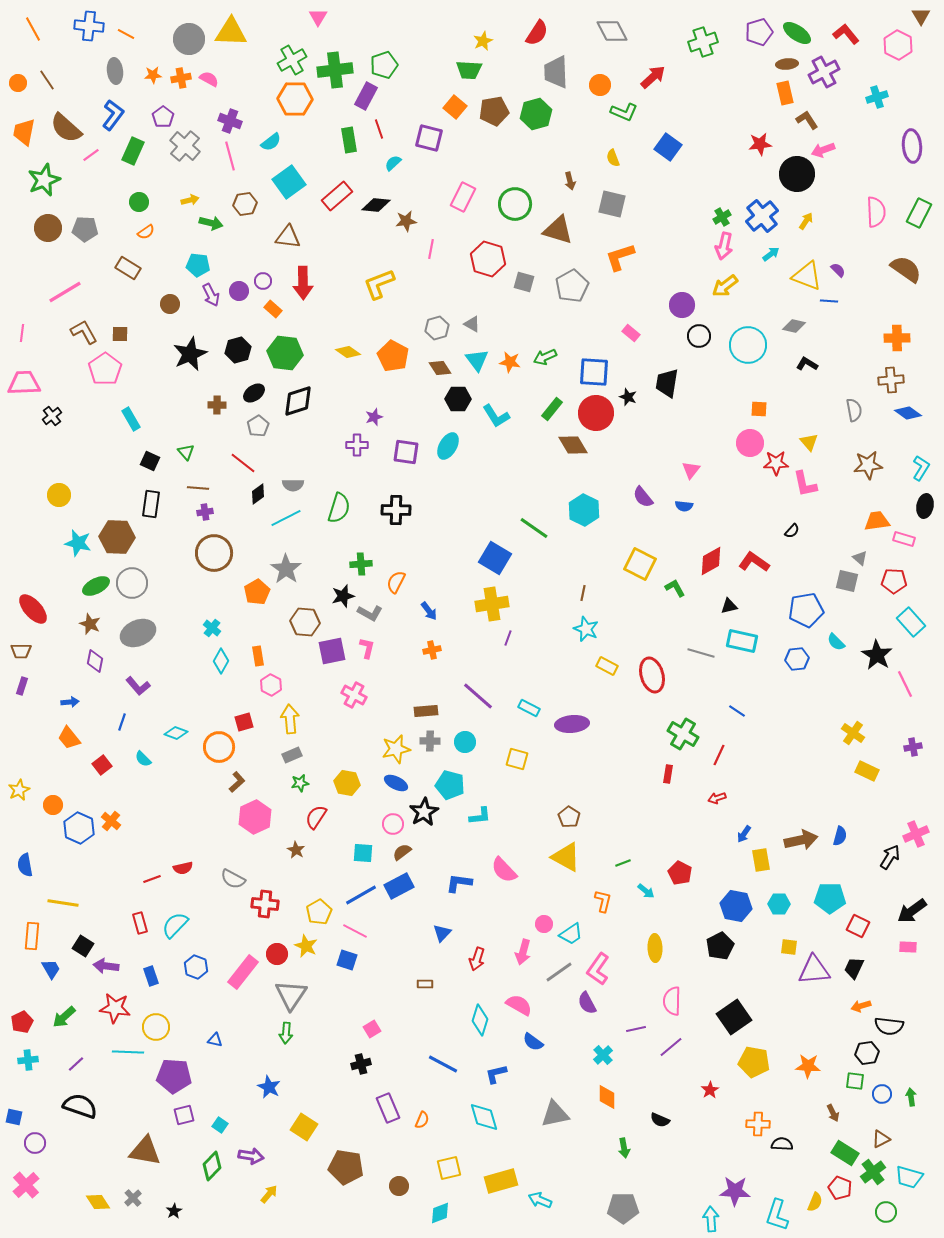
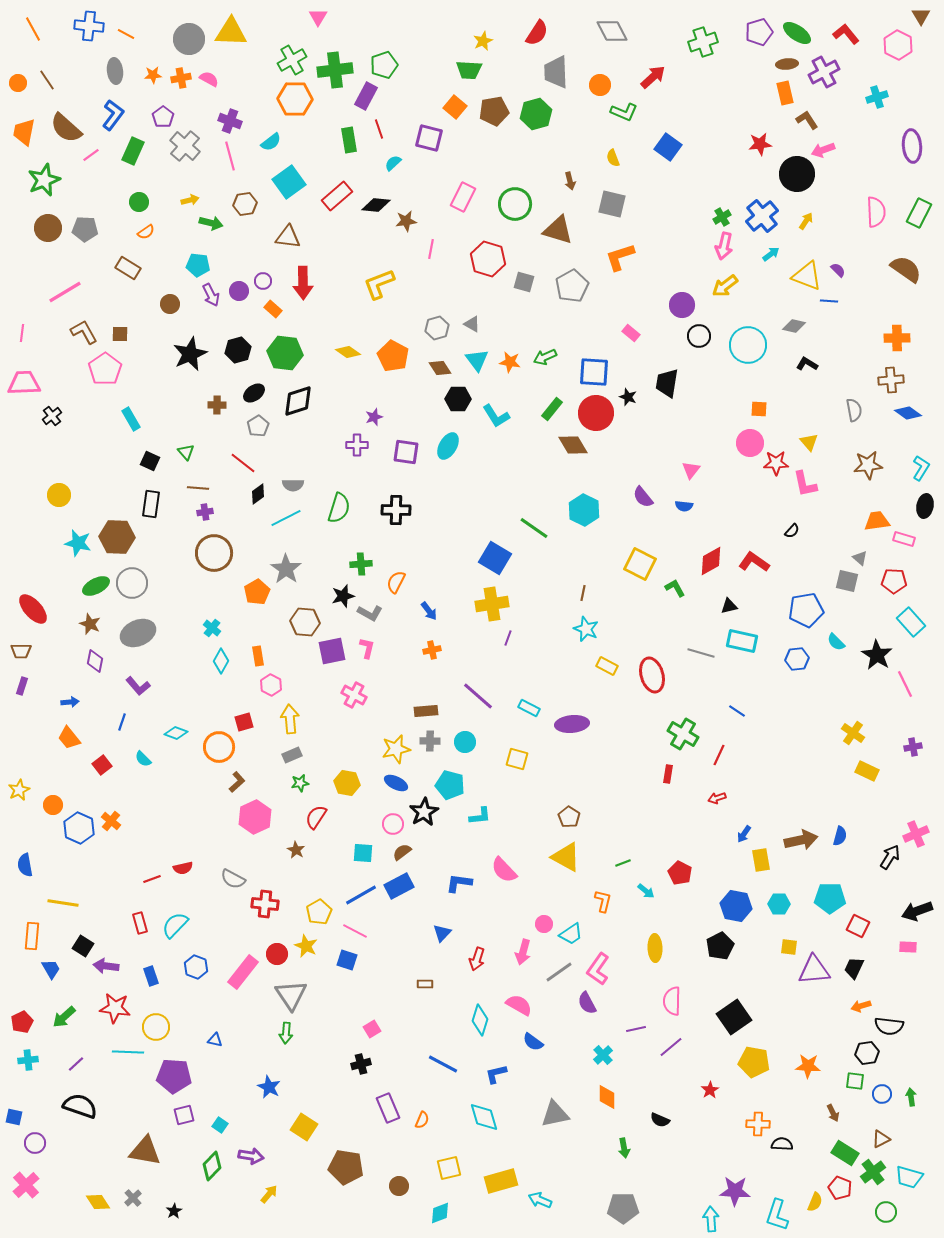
black arrow at (912, 911): moved 5 px right; rotated 16 degrees clockwise
gray triangle at (291, 995): rotated 8 degrees counterclockwise
